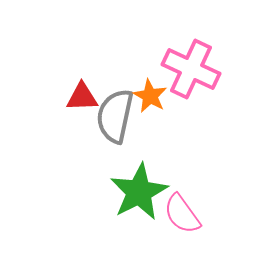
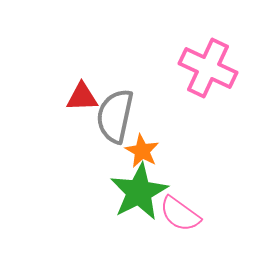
pink cross: moved 17 px right, 1 px up
orange star: moved 8 px left, 55 px down
pink semicircle: moved 2 px left; rotated 18 degrees counterclockwise
